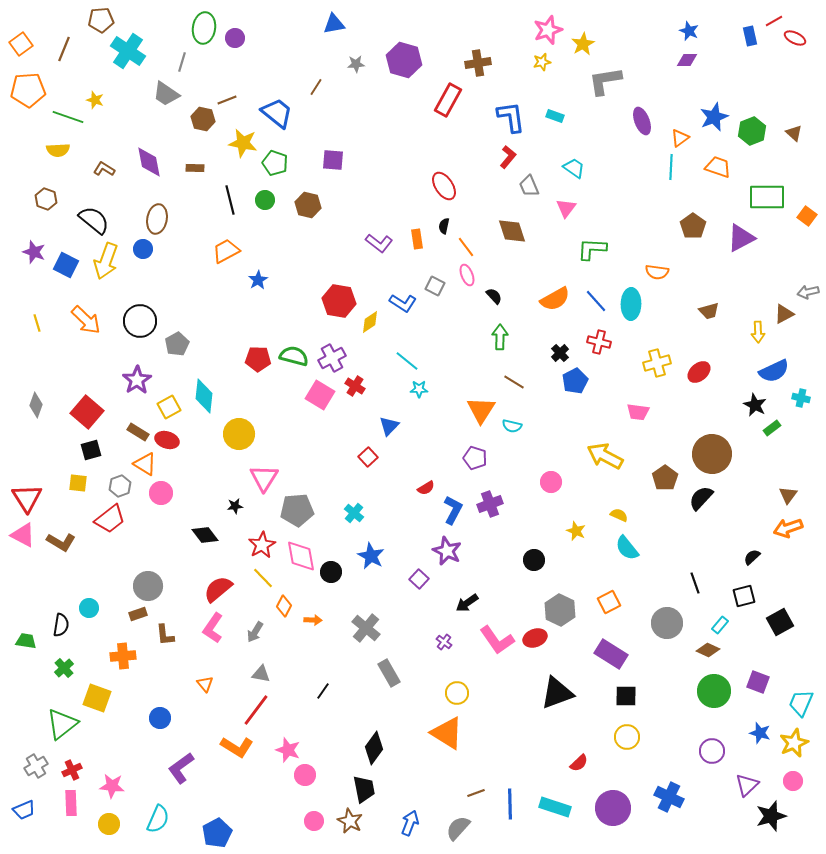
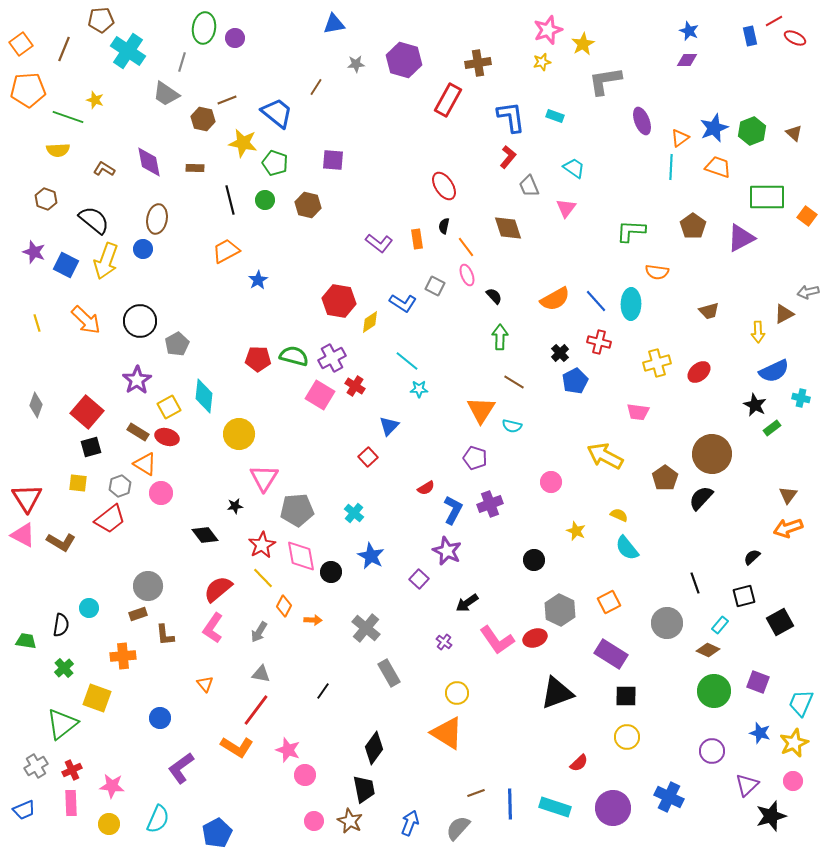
blue star at (714, 117): moved 11 px down
brown diamond at (512, 231): moved 4 px left, 3 px up
green L-shape at (592, 249): moved 39 px right, 18 px up
red ellipse at (167, 440): moved 3 px up
black square at (91, 450): moved 3 px up
gray arrow at (255, 632): moved 4 px right
